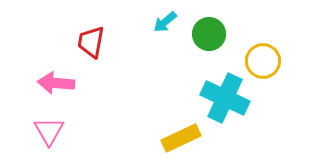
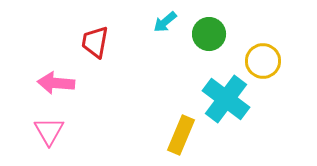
red trapezoid: moved 4 px right
cyan cross: moved 1 px right, 1 px down; rotated 12 degrees clockwise
yellow rectangle: moved 3 px up; rotated 42 degrees counterclockwise
